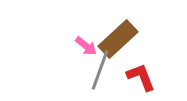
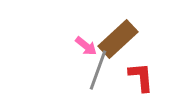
gray line: moved 2 px left
red L-shape: rotated 16 degrees clockwise
